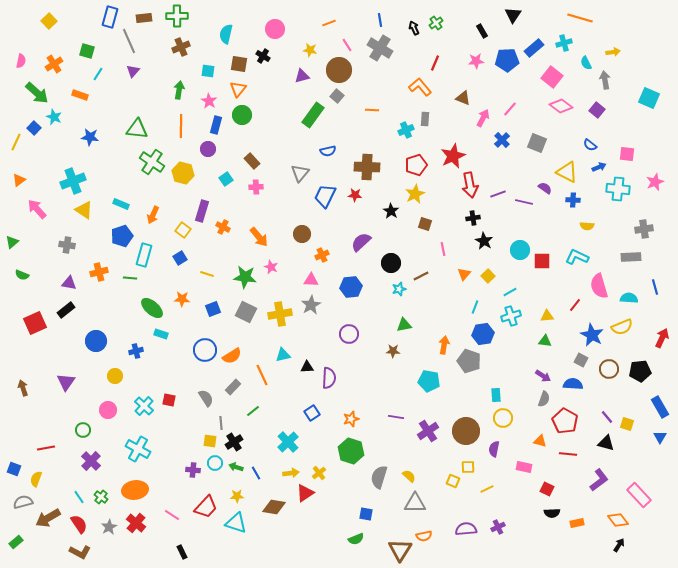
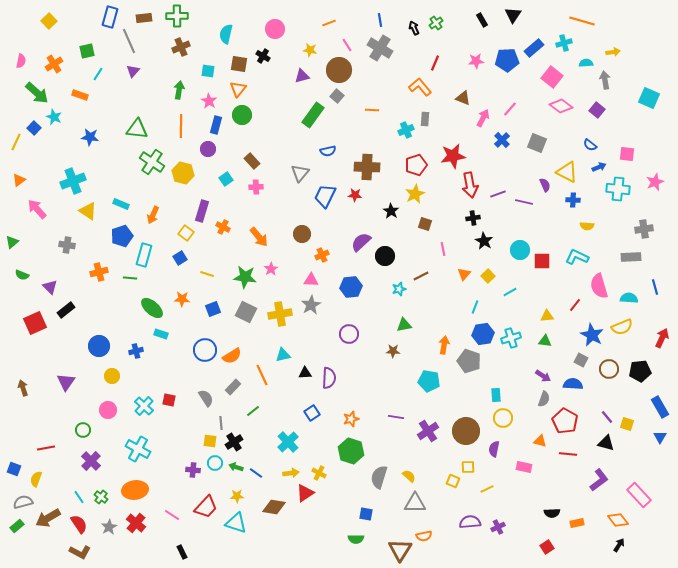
orange line at (580, 18): moved 2 px right, 3 px down
black rectangle at (482, 31): moved 11 px up
green square at (87, 51): rotated 28 degrees counterclockwise
cyan semicircle at (586, 63): rotated 112 degrees clockwise
red star at (453, 156): rotated 15 degrees clockwise
purple semicircle at (545, 188): moved 3 px up; rotated 32 degrees clockwise
yellow triangle at (84, 210): moved 4 px right, 1 px down
yellow square at (183, 230): moved 3 px right, 3 px down
black circle at (391, 263): moved 6 px left, 7 px up
pink star at (271, 267): moved 2 px down; rotated 16 degrees clockwise
purple triangle at (69, 283): moved 19 px left, 4 px down; rotated 35 degrees clockwise
cyan cross at (511, 316): moved 22 px down
blue circle at (96, 341): moved 3 px right, 5 px down
black triangle at (307, 367): moved 2 px left, 6 px down
yellow circle at (115, 376): moved 3 px left
blue line at (256, 473): rotated 24 degrees counterclockwise
yellow cross at (319, 473): rotated 24 degrees counterclockwise
red square at (547, 489): moved 58 px down; rotated 32 degrees clockwise
purple semicircle at (466, 529): moved 4 px right, 7 px up
green semicircle at (356, 539): rotated 21 degrees clockwise
green rectangle at (16, 542): moved 1 px right, 16 px up
